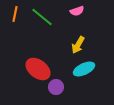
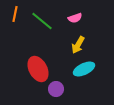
pink semicircle: moved 2 px left, 7 px down
green line: moved 4 px down
red ellipse: rotated 25 degrees clockwise
purple circle: moved 2 px down
